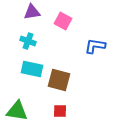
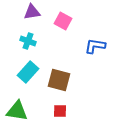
cyan rectangle: moved 4 px left, 3 px down; rotated 60 degrees counterclockwise
